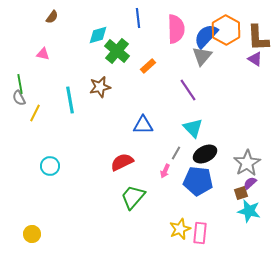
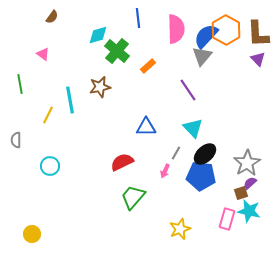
brown L-shape: moved 4 px up
pink triangle: rotated 24 degrees clockwise
purple triangle: moved 3 px right; rotated 14 degrees clockwise
gray semicircle: moved 3 px left, 42 px down; rotated 28 degrees clockwise
yellow line: moved 13 px right, 2 px down
blue triangle: moved 3 px right, 2 px down
black ellipse: rotated 15 degrees counterclockwise
blue pentagon: moved 3 px right, 5 px up
pink rectangle: moved 27 px right, 14 px up; rotated 10 degrees clockwise
